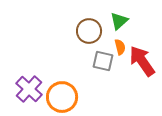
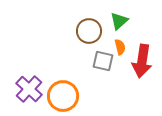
red arrow: rotated 136 degrees counterclockwise
orange circle: moved 1 px right, 1 px up
